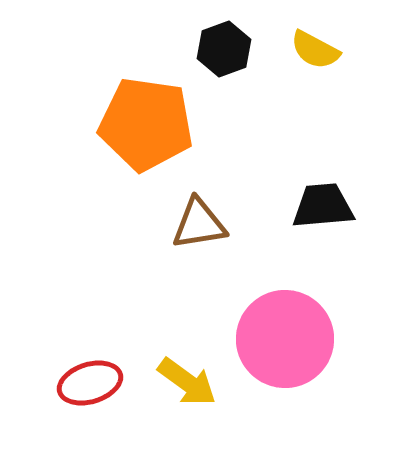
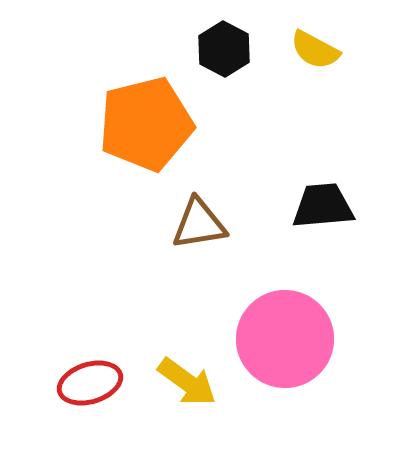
black hexagon: rotated 12 degrees counterclockwise
orange pentagon: rotated 22 degrees counterclockwise
